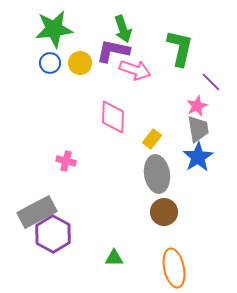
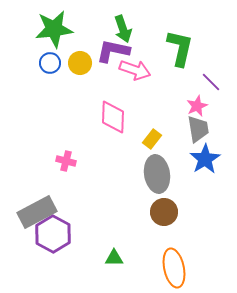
blue star: moved 7 px right, 2 px down
